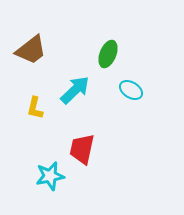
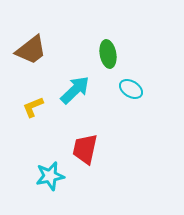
green ellipse: rotated 32 degrees counterclockwise
cyan ellipse: moved 1 px up
yellow L-shape: moved 2 px left, 1 px up; rotated 55 degrees clockwise
red trapezoid: moved 3 px right
